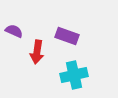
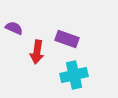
purple semicircle: moved 3 px up
purple rectangle: moved 3 px down
